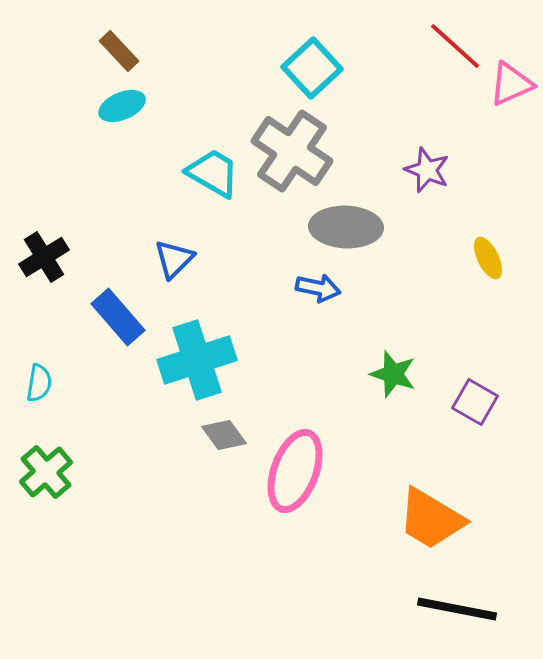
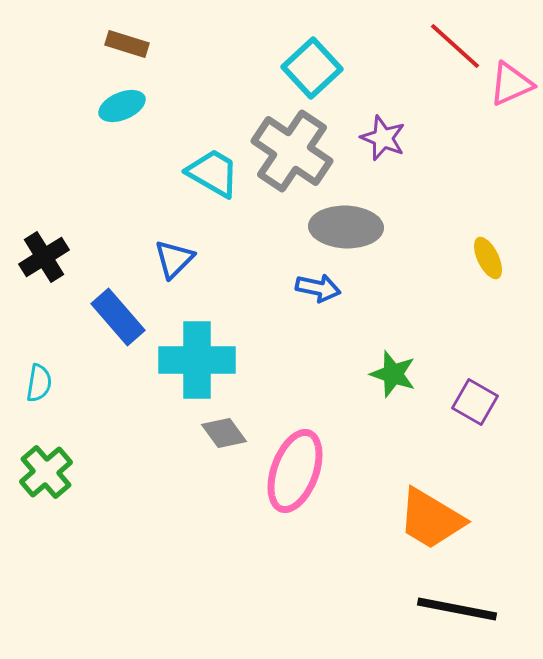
brown rectangle: moved 8 px right, 7 px up; rotated 30 degrees counterclockwise
purple star: moved 44 px left, 32 px up
cyan cross: rotated 18 degrees clockwise
gray diamond: moved 2 px up
